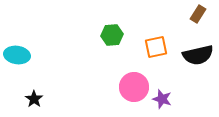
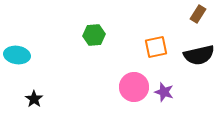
green hexagon: moved 18 px left
black semicircle: moved 1 px right
purple star: moved 2 px right, 7 px up
